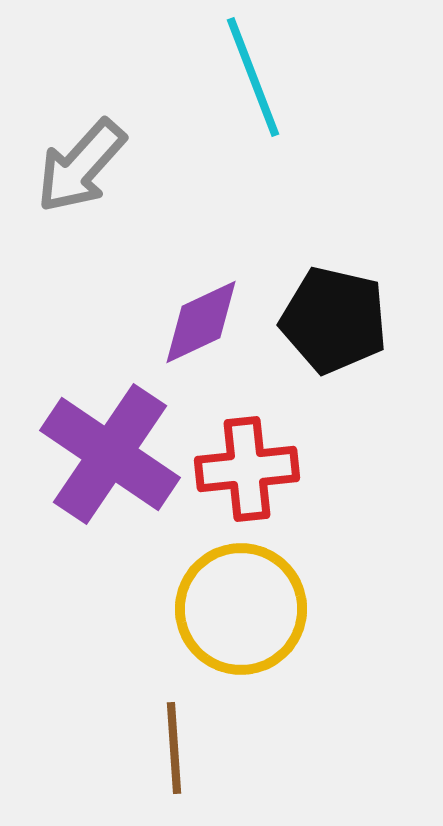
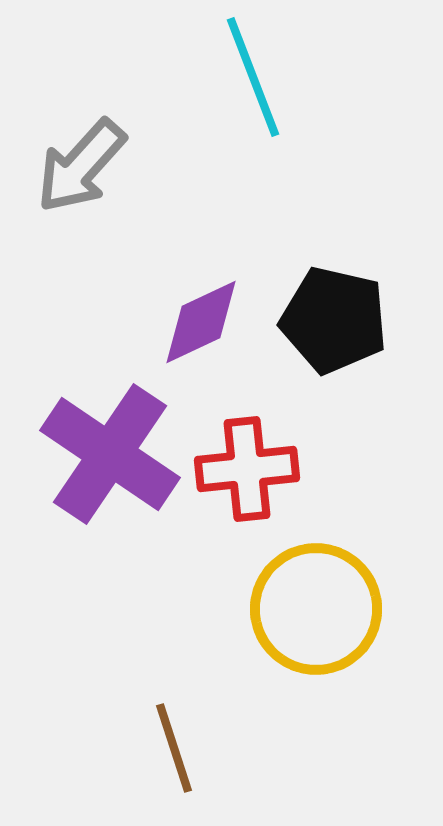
yellow circle: moved 75 px right
brown line: rotated 14 degrees counterclockwise
